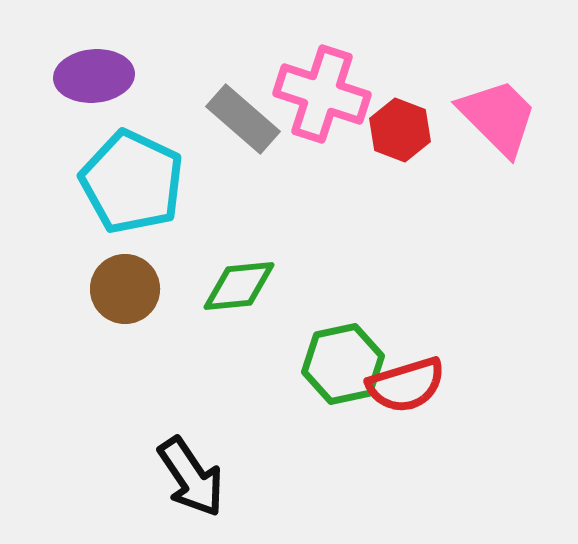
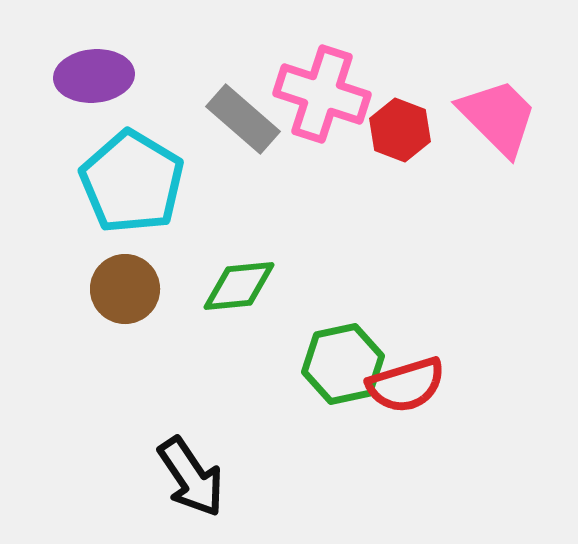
cyan pentagon: rotated 6 degrees clockwise
